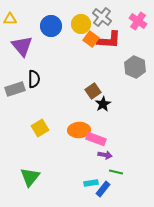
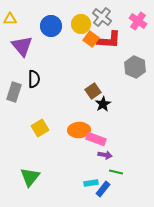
gray rectangle: moved 1 px left, 3 px down; rotated 54 degrees counterclockwise
